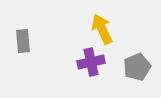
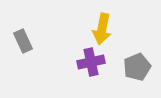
yellow arrow: rotated 144 degrees counterclockwise
gray rectangle: rotated 20 degrees counterclockwise
